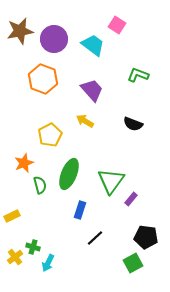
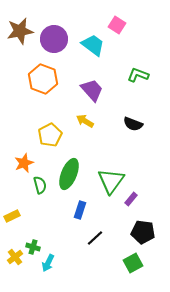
black pentagon: moved 3 px left, 5 px up
